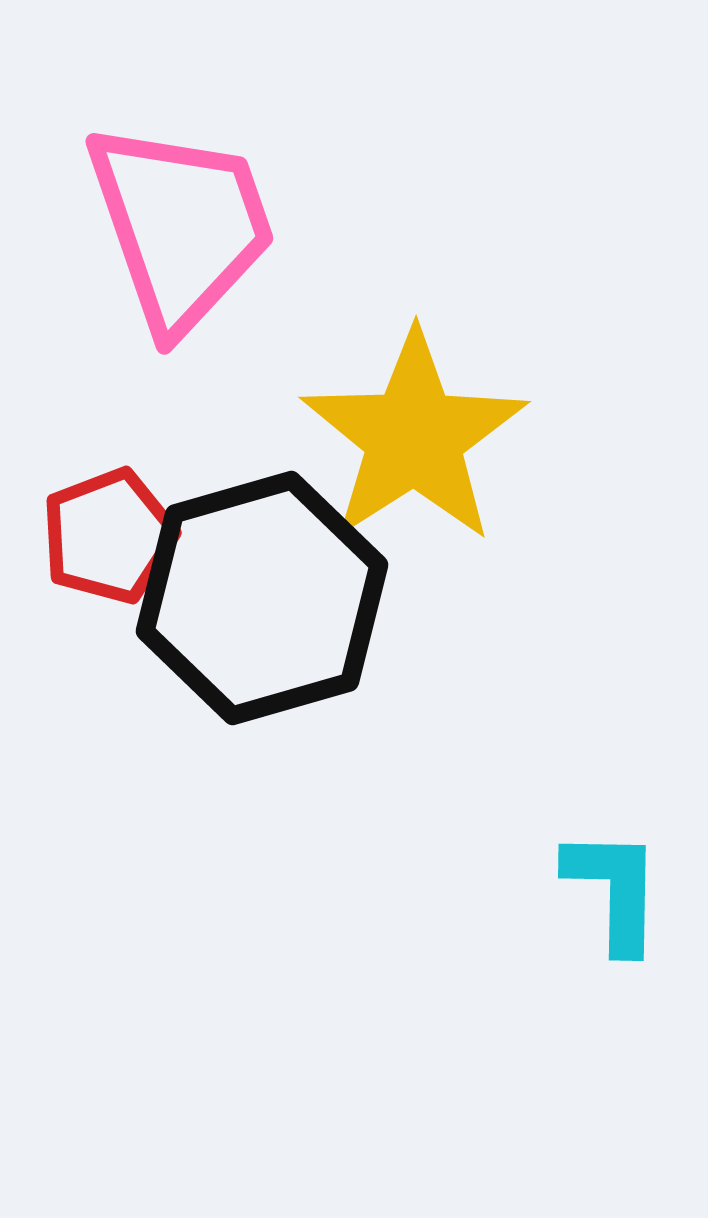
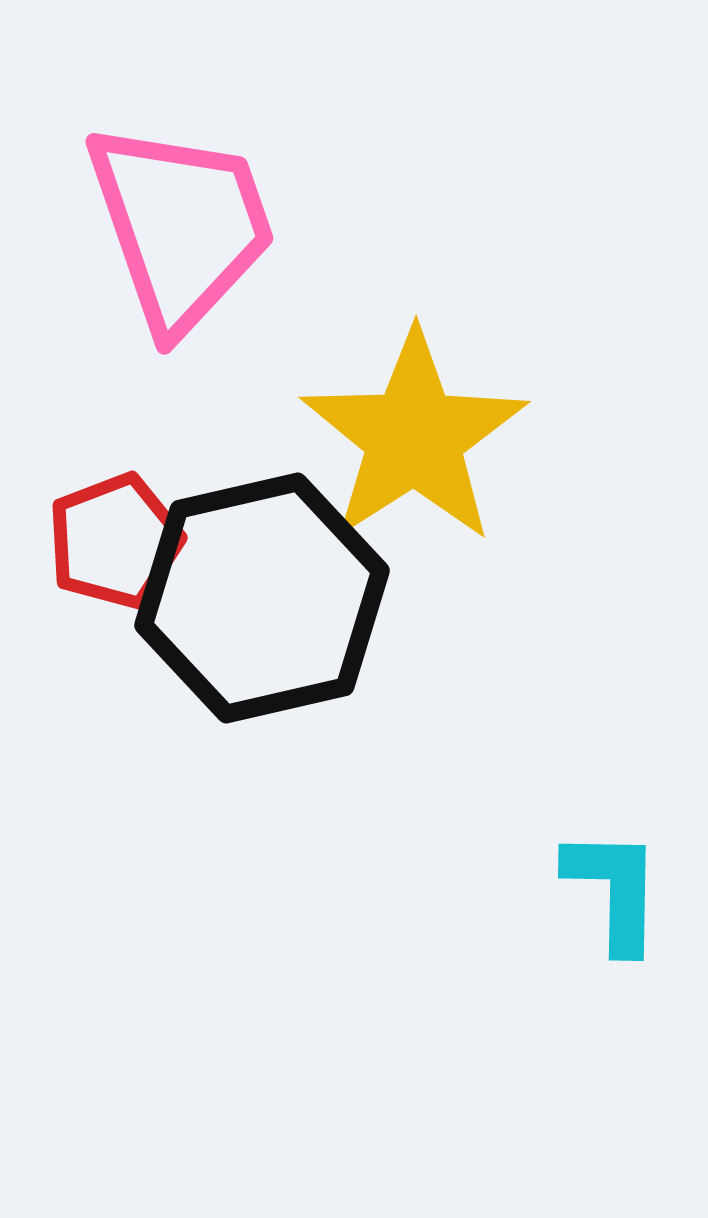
red pentagon: moved 6 px right, 5 px down
black hexagon: rotated 3 degrees clockwise
